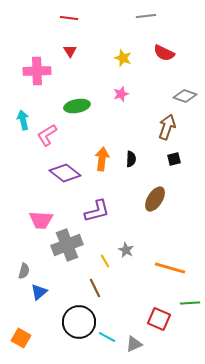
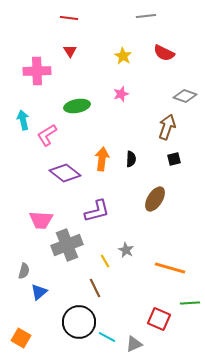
yellow star: moved 2 px up; rotated 12 degrees clockwise
